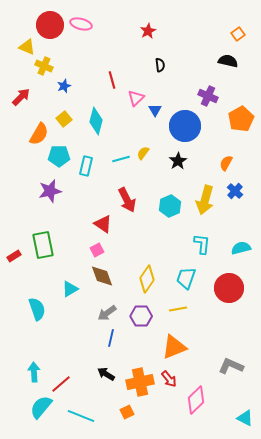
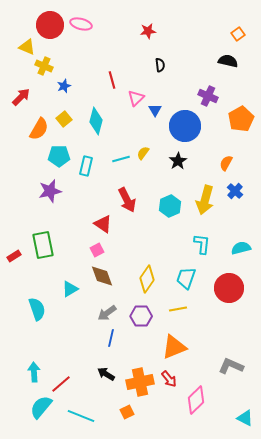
red star at (148, 31): rotated 21 degrees clockwise
orange semicircle at (39, 134): moved 5 px up
